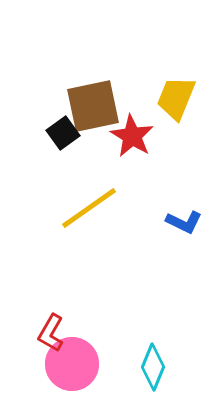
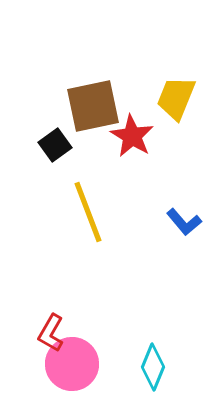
black square: moved 8 px left, 12 px down
yellow line: moved 1 px left, 4 px down; rotated 76 degrees counterclockwise
blue L-shape: rotated 24 degrees clockwise
